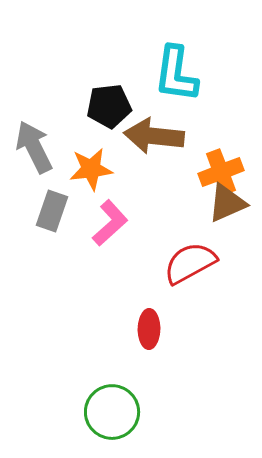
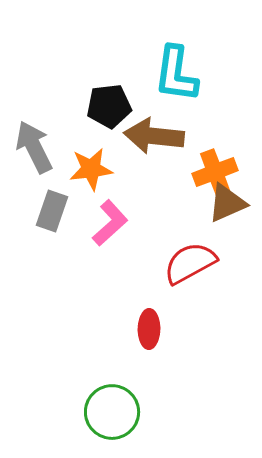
orange cross: moved 6 px left
